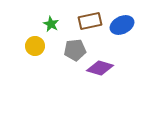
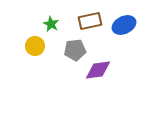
blue ellipse: moved 2 px right
purple diamond: moved 2 px left, 2 px down; rotated 24 degrees counterclockwise
